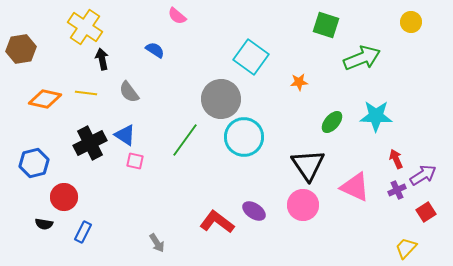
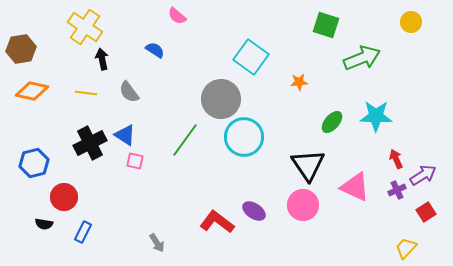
orange diamond: moved 13 px left, 8 px up
